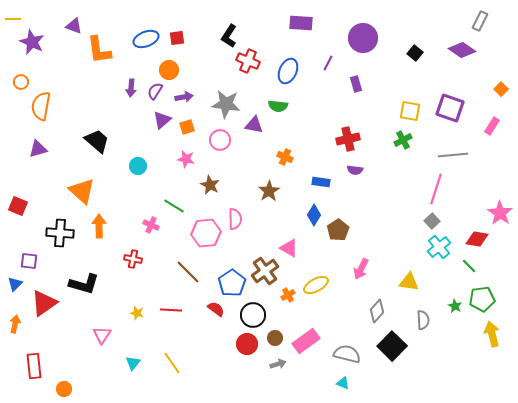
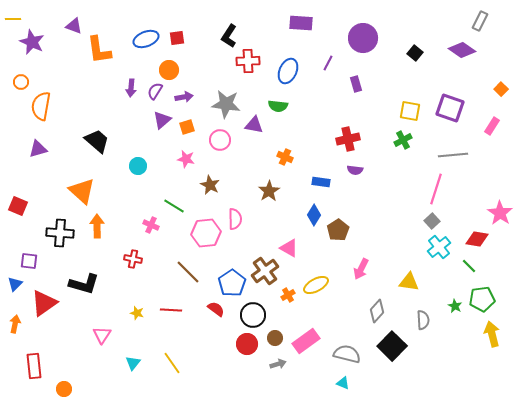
red cross at (248, 61): rotated 25 degrees counterclockwise
orange arrow at (99, 226): moved 2 px left
